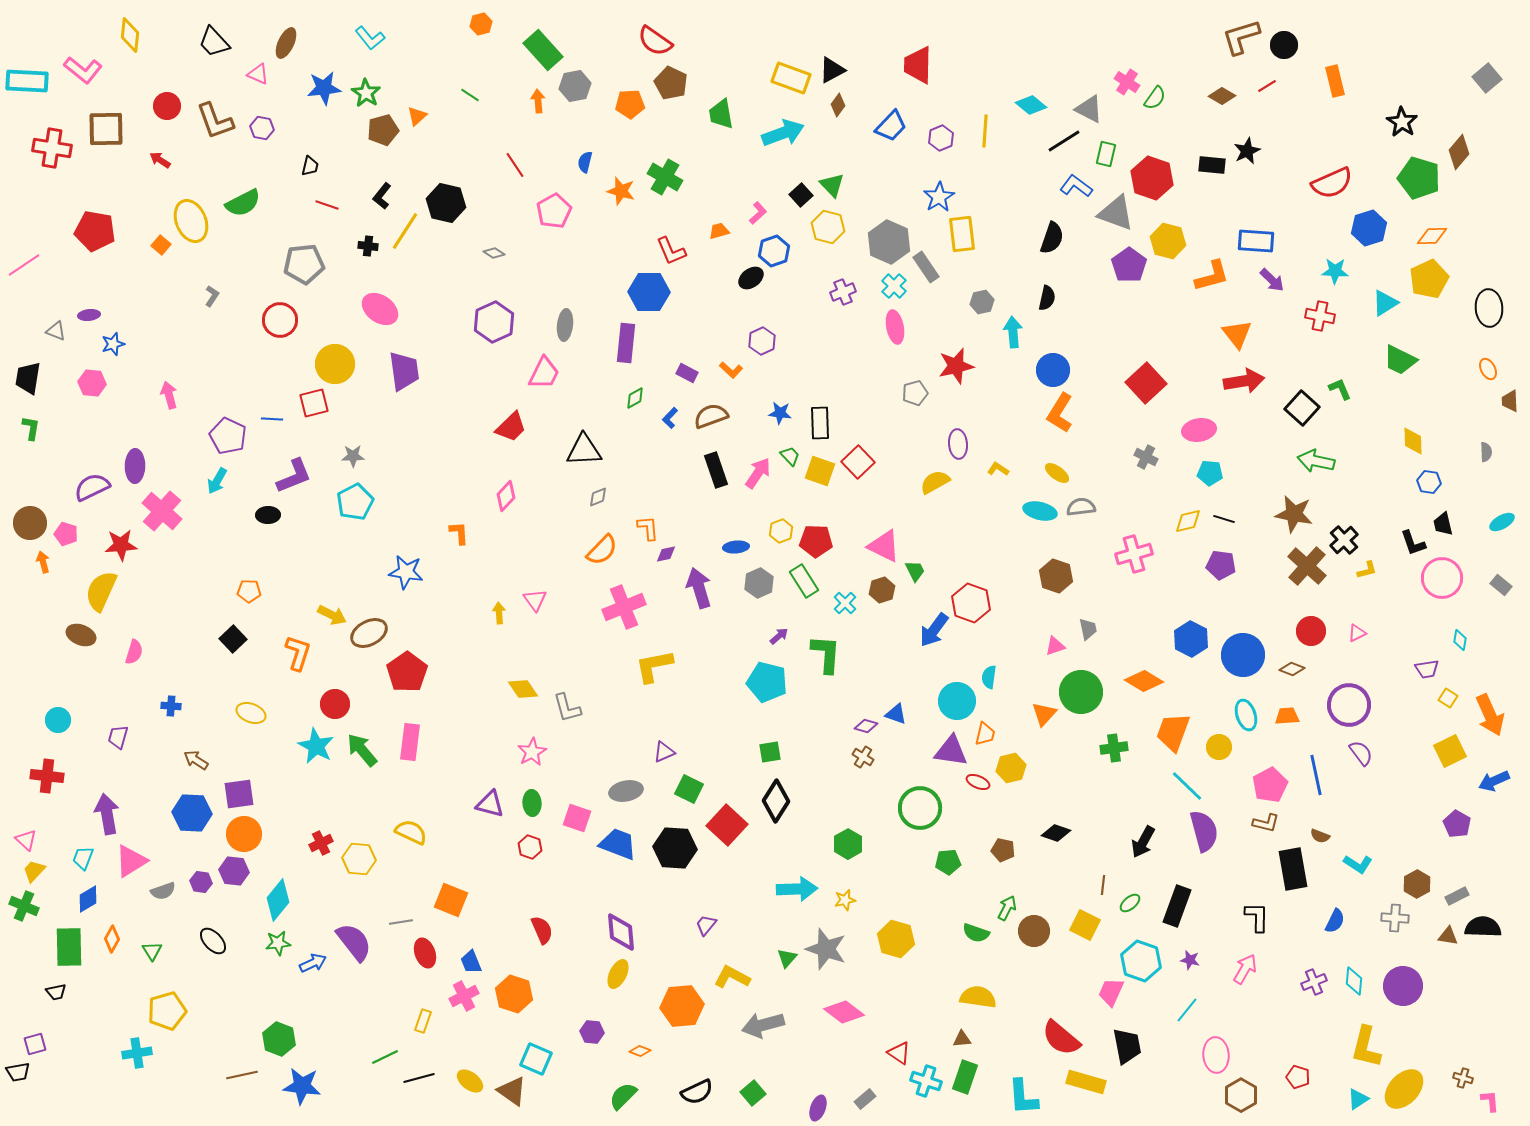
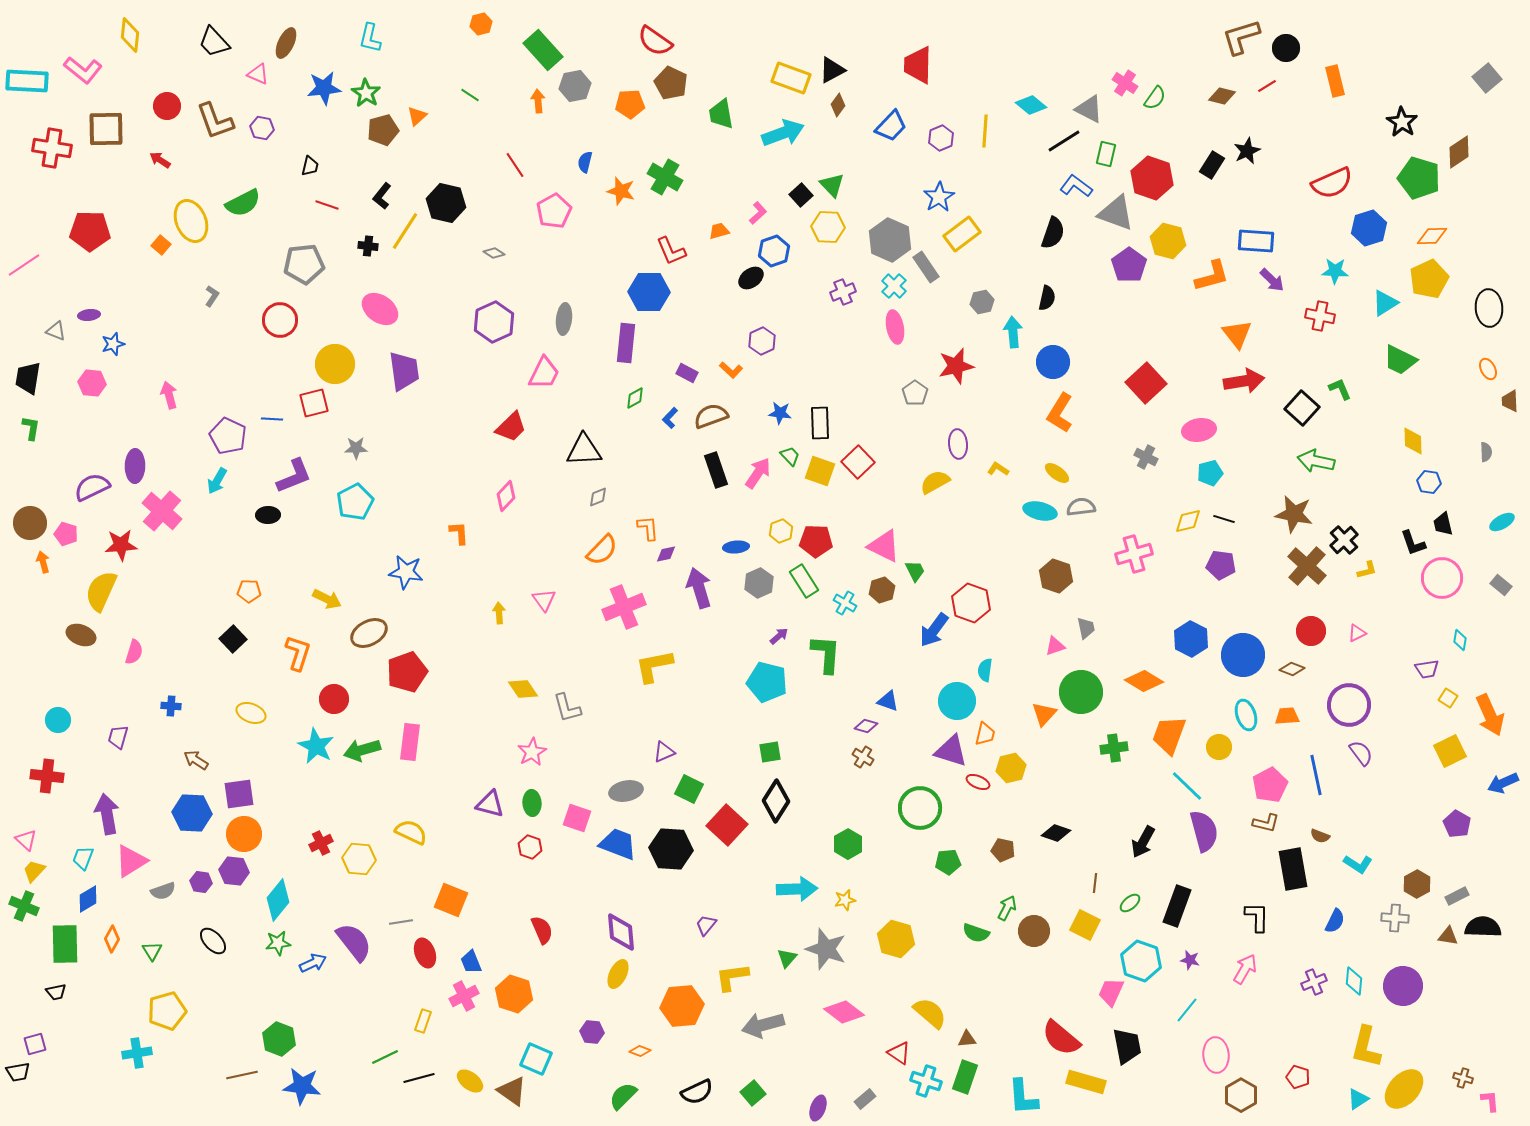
cyan L-shape at (370, 38): rotated 52 degrees clockwise
black circle at (1284, 45): moved 2 px right, 3 px down
pink cross at (1127, 82): moved 2 px left, 1 px down
brown diamond at (1222, 96): rotated 16 degrees counterclockwise
brown diamond at (1459, 152): rotated 16 degrees clockwise
black rectangle at (1212, 165): rotated 64 degrees counterclockwise
yellow hexagon at (828, 227): rotated 12 degrees counterclockwise
red pentagon at (95, 231): moved 5 px left; rotated 9 degrees counterclockwise
yellow rectangle at (962, 234): rotated 60 degrees clockwise
black semicircle at (1052, 238): moved 1 px right, 5 px up
gray hexagon at (889, 242): moved 1 px right, 2 px up
gray ellipse at (565, 325): moved 1 px left, 6 px up
blue circle at (1053, 370): moved 8 px up
gray pentagon at (915, 393): rotated 20 degrees counterclockwise
gray star at (353, 456): moved 3 px right, 8 px up
cyan pentagon at (1210, 473): rotated 20 degrees counterclockwise
pink triangle at (535, 600): moved 9 px right
cyan cross at (845, 603): rotated 15 degrees counterclockwise
yellow arrow at (332, 615): moved 5 px left, 16 px up
gray trapezoid at (1088, 629): moved 2 px left, 1 px up
red pentagon at (407, 672): rotated 15 degrees clockwise
cyan semicircle at (989, 677): moved 4 px left, 7 px up
red circle at (335, 704): moved 1 px left, 5 px up
blue triangle at (896, 714): moved 8 px left, 13 px up
orange trapezoid at (1173, 732): moved 4 px left, 3 px down
green arrow at (362, 750): rotated 66 degrees counterclockwise
purple triangle at (951, 751): rotated 9 degrees clockwise
blue arrow at (1494, 781): moved 9 px right, 2 px down
black hexagon at (675, 848): moved 4 px left, 1 px down
brown line at (1103, 885): moved 8 px left, 2 px up
green rectangle at (69, 947): moved 4 px left, 3 px up
yellow L-shape at (732, 977): rotated 36 degrees counterclockwise
yellow semicircle at (978, 997): moved 48 px left, 16 px down; rotated 33 degrees clockwise
brown triangle at (962, 1039): moved 5 px right
